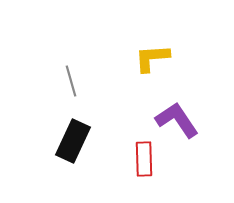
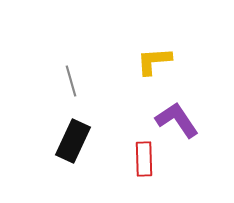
yellow L-shape: moved 2 px right, 3 px down
